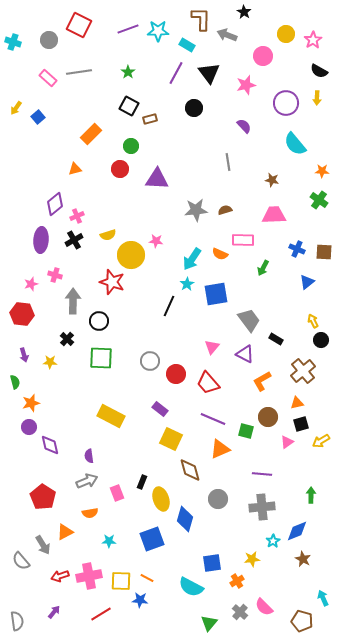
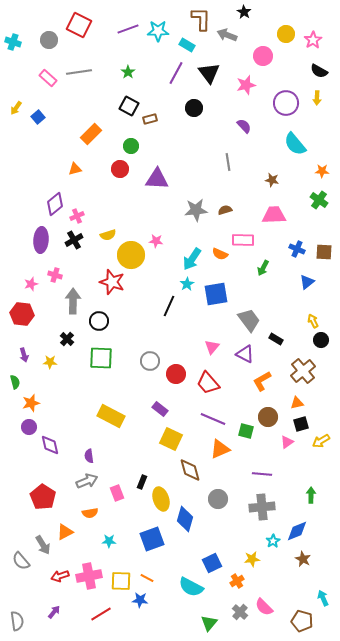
blue square at (212, 563): rotated 18 degrees counterclockwise
